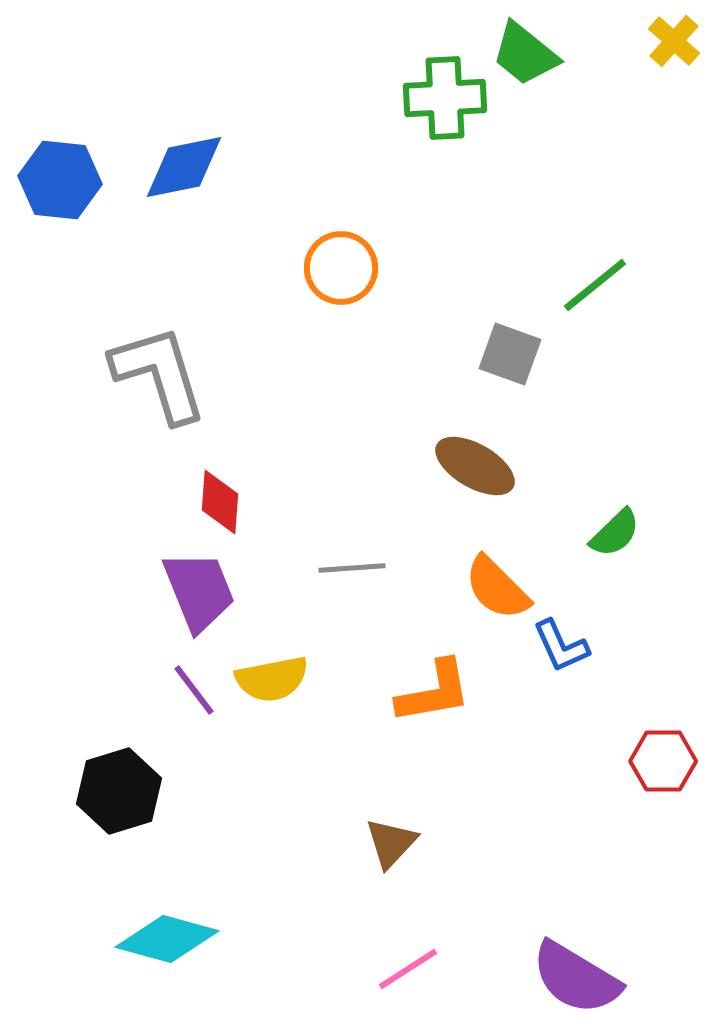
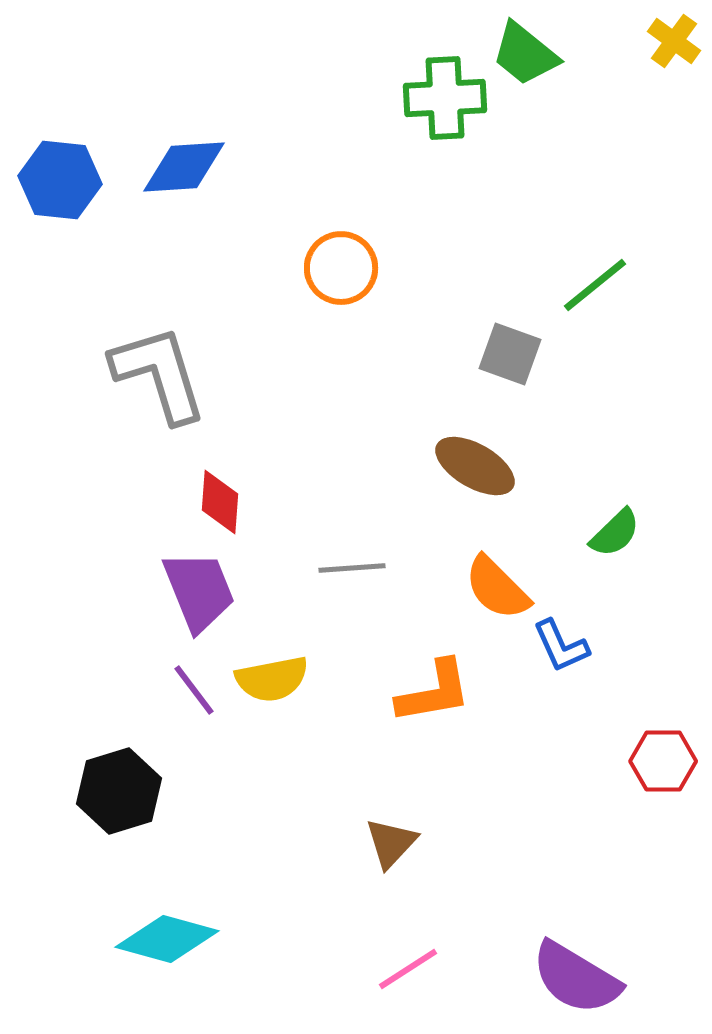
yellow cross: rotated 6 degrees counterclockwise
blue diamond: rotated 8 degrees clockwise
